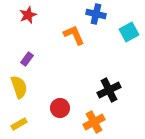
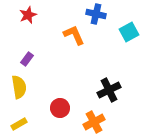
yellow semicircle: rotated 10 degrees clockwise
